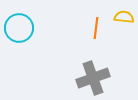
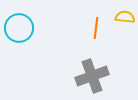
yellow semicircle: moved 1 px right
gray cross: moved 1 px left, 2 px up
